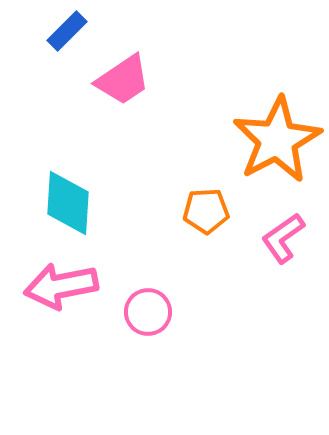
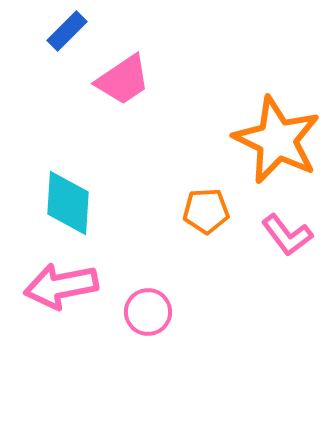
orange star: rotated 18 degrees counterclockwise
pink L-shape: moved 4 px right, 3 px up; rotated 92 degrees counterclockwise
